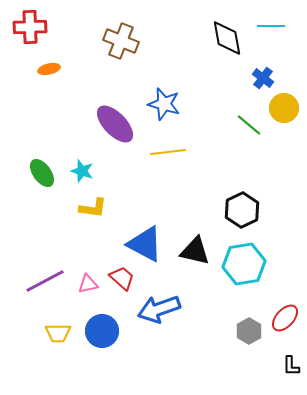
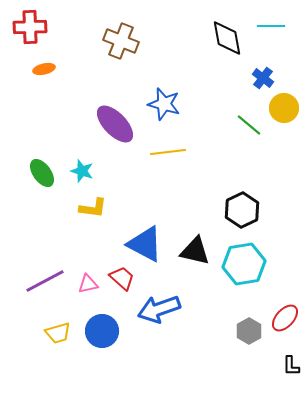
orange ellipse: moved 5 px left
yellow trapezoid: rotated 16 degrees counterclockwise
